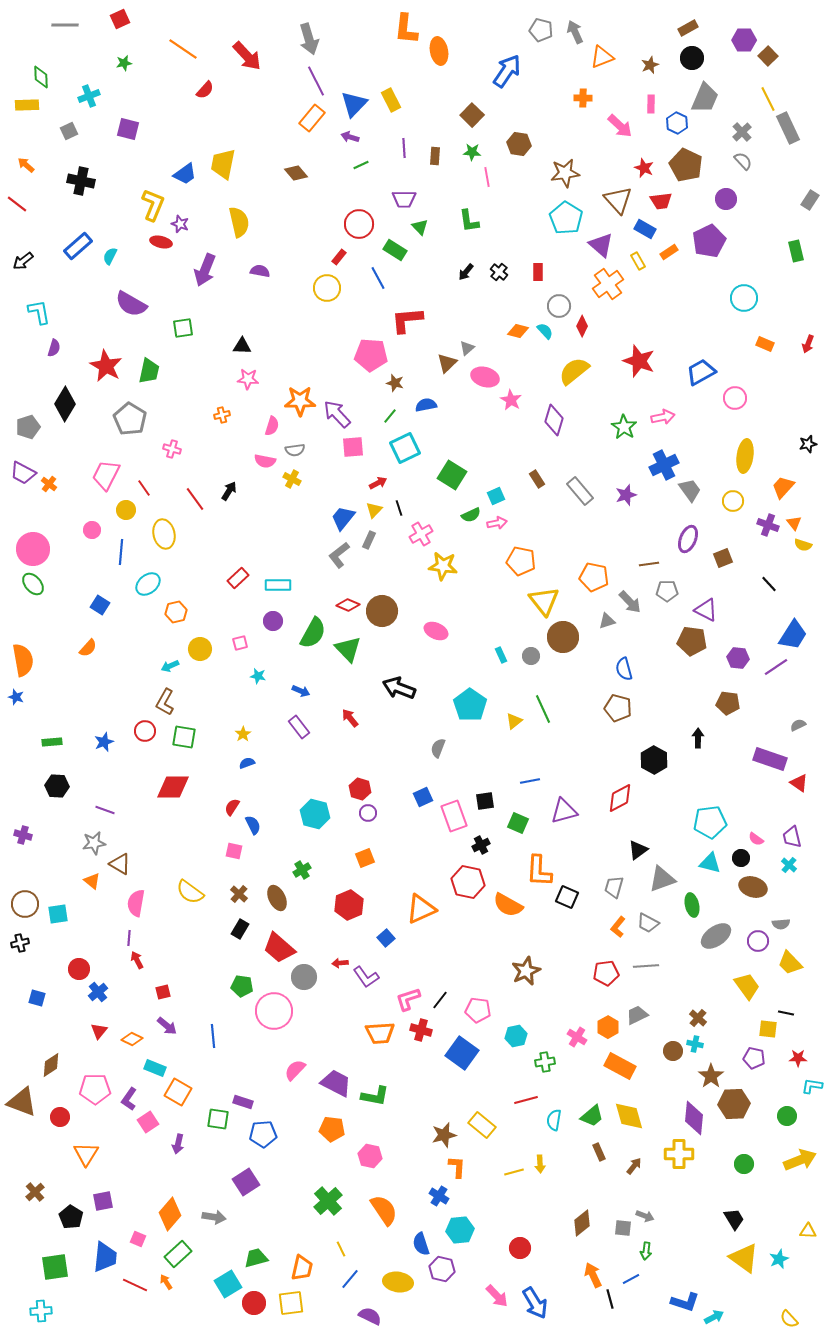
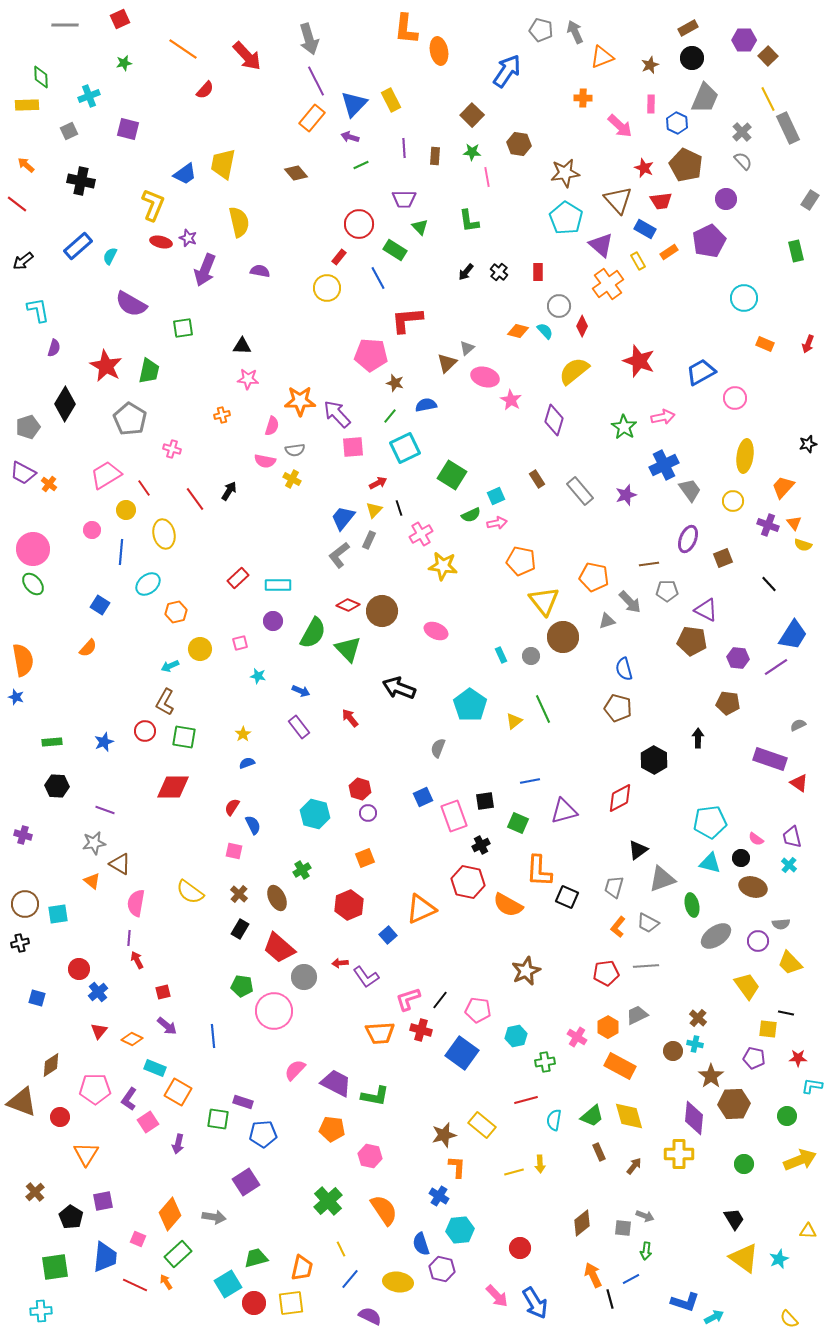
purple star at (180, 224): moved 8 px right, 14 px down
cyan L-shape at (39, 312): moved 1 px left, 2 px up
pink trapezoid at (106, 475): rotated 32 degrees clockwise
blue square at (386, 938): moved 2 px right, 3 px up
